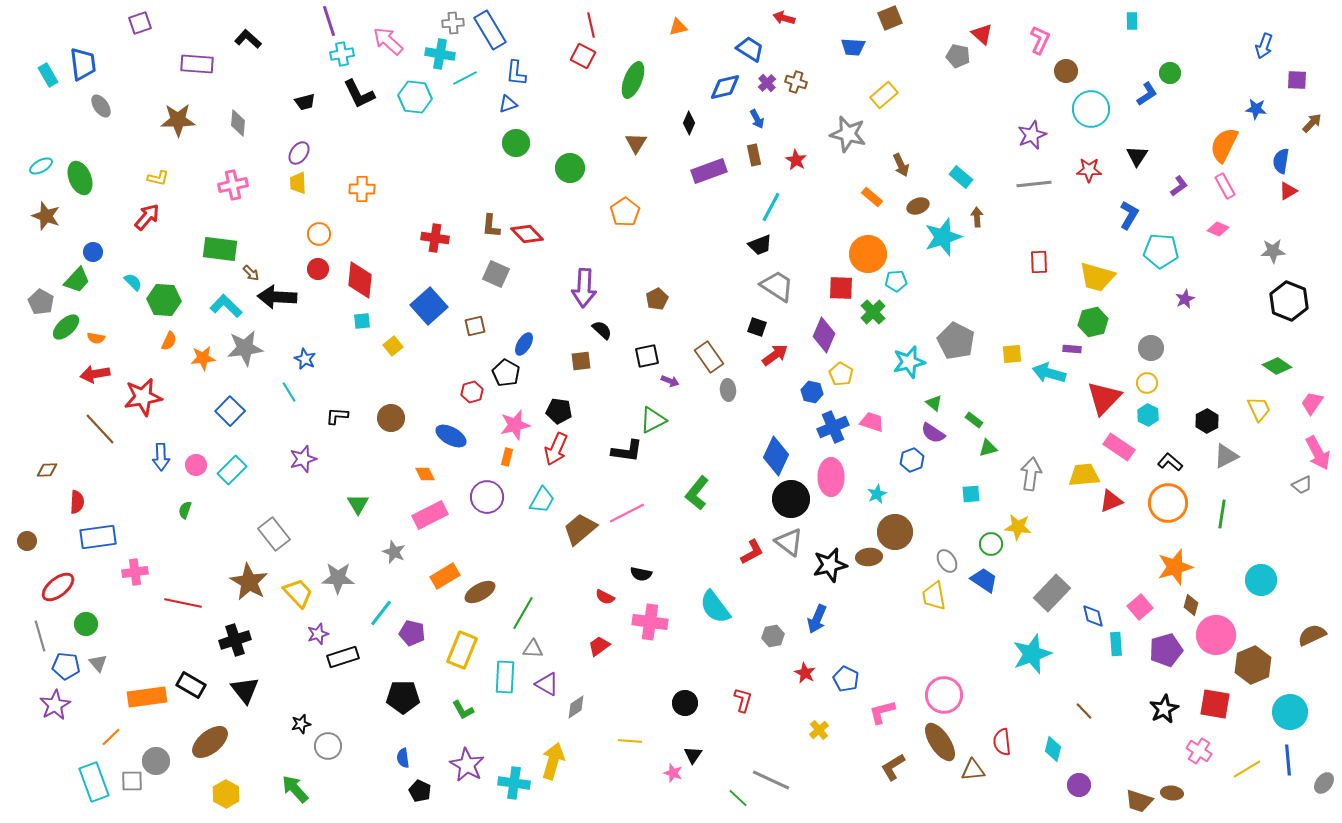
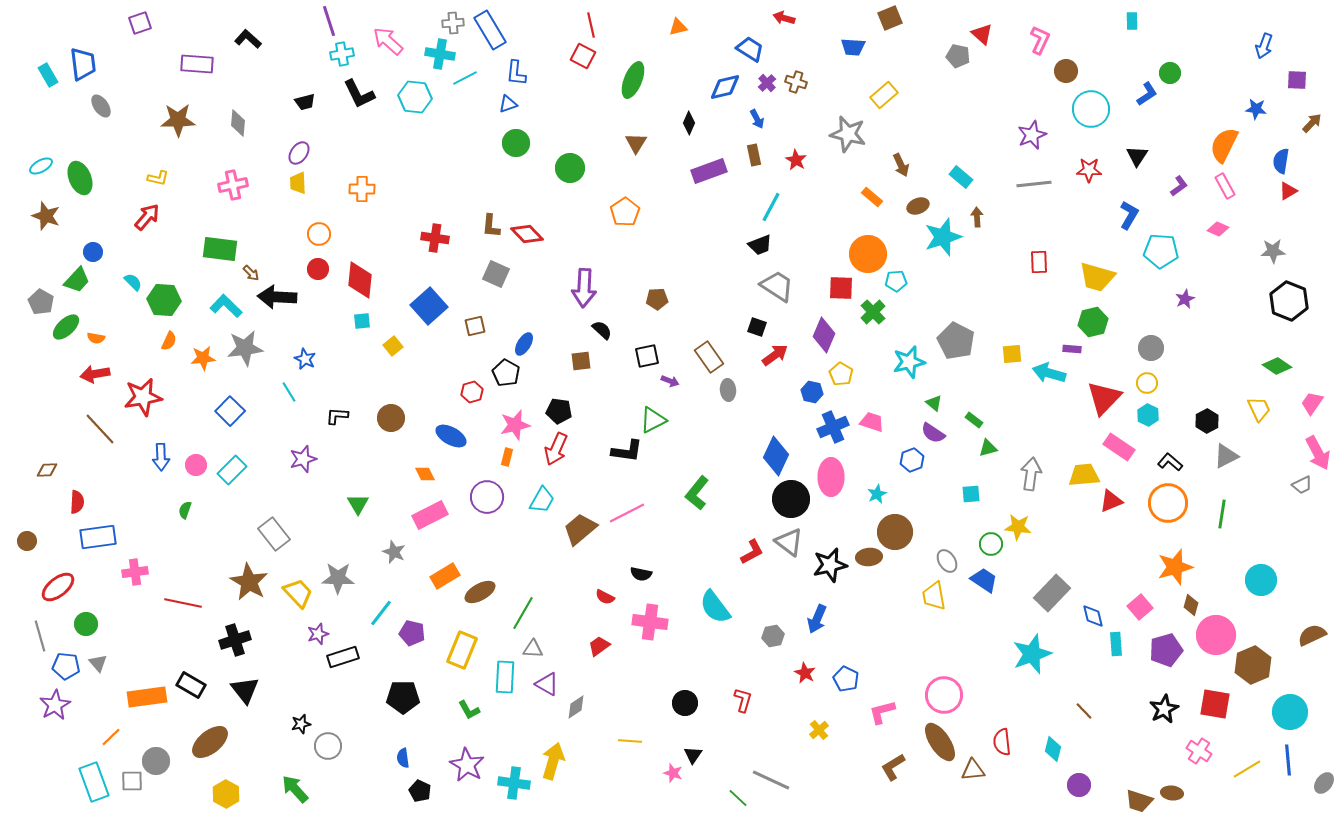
brown pentagon at (657, 299): rotated 25 degrees clockwise
green L-shape at (463, 710): moved 6 px right
